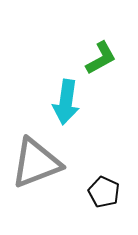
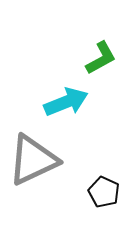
cyan arrow: rotated 120 degrees counterclockwise
gray triangle: moved 3 px left, 3 px up; rotated 4 degrees counterclockwise
